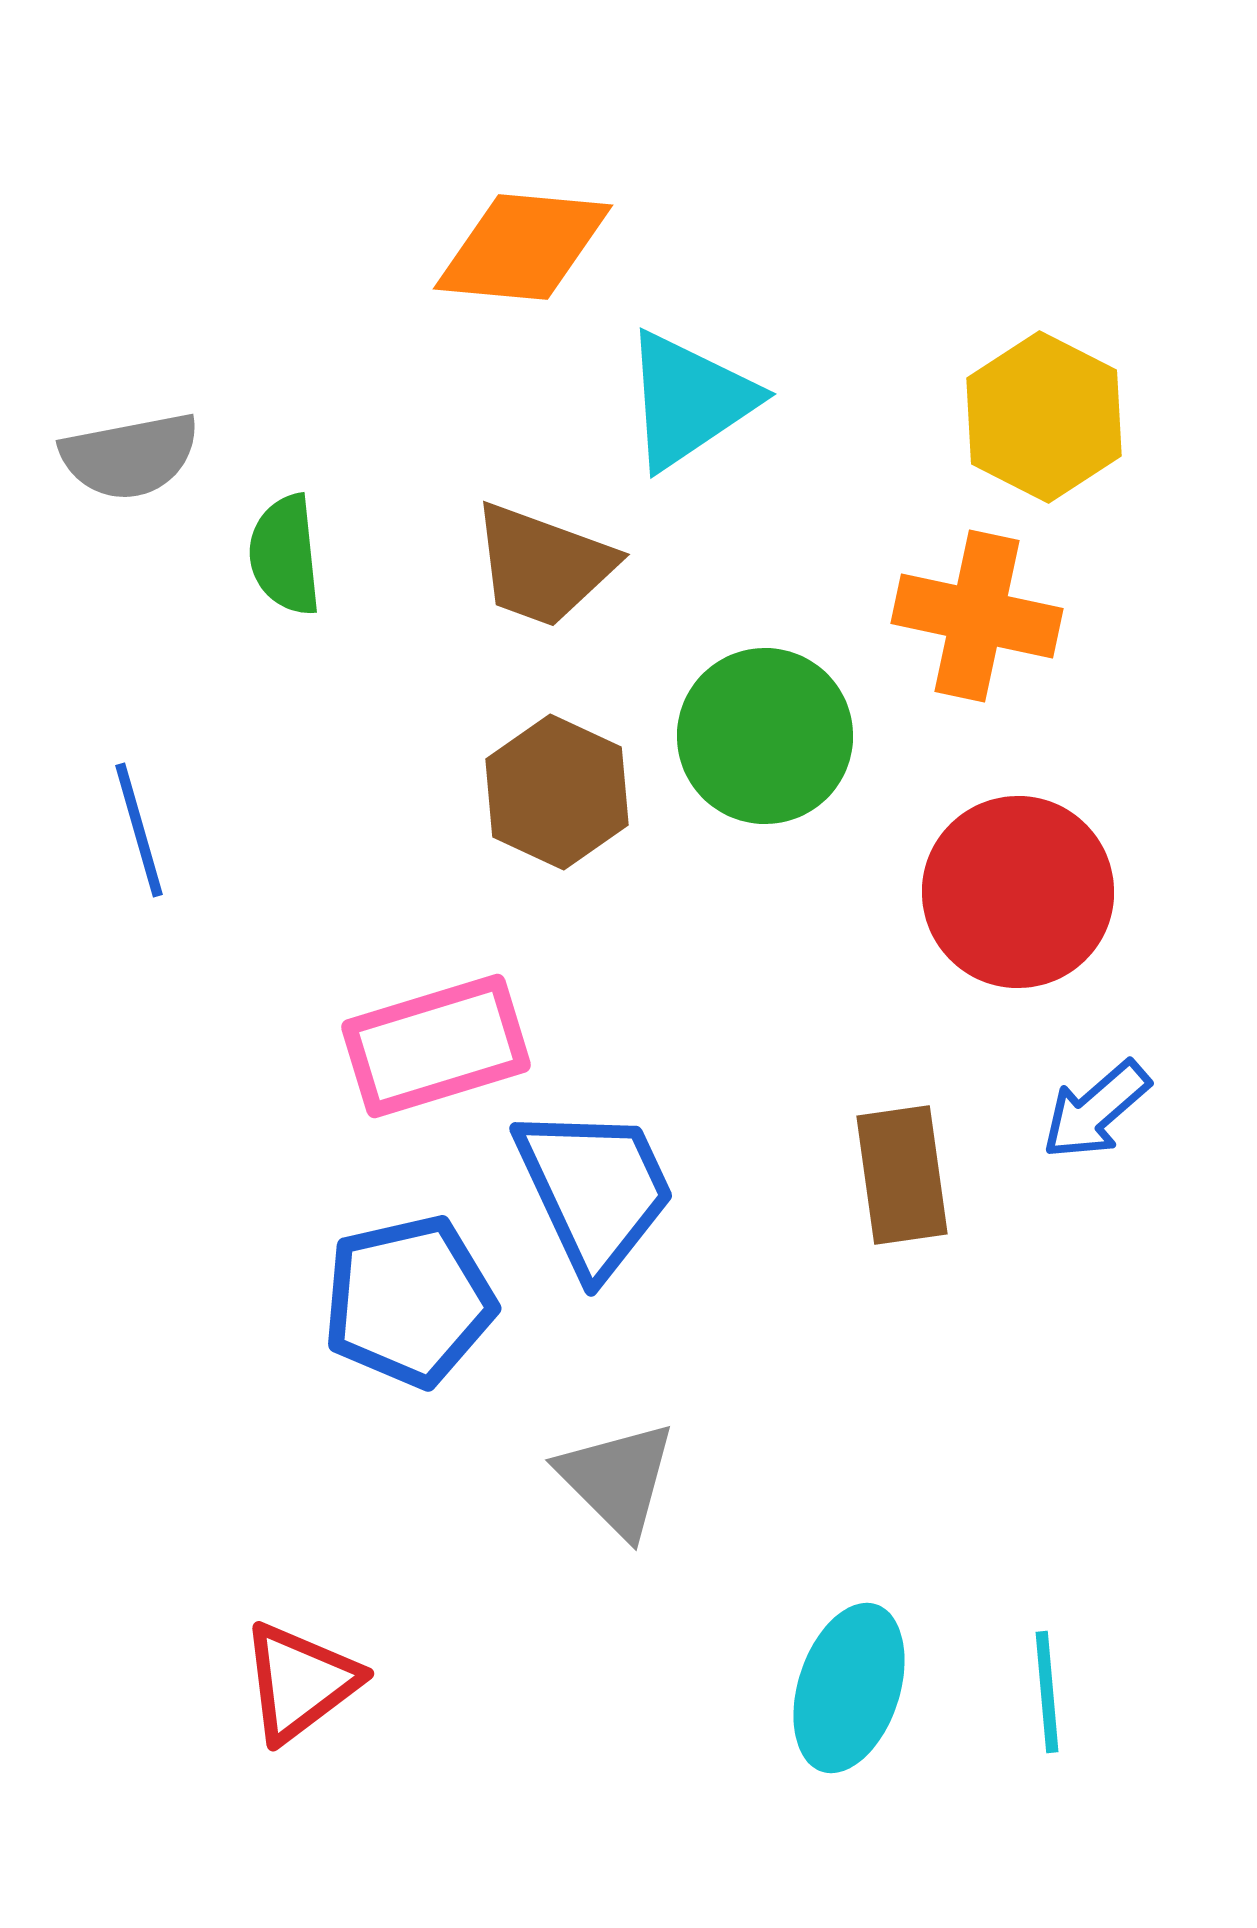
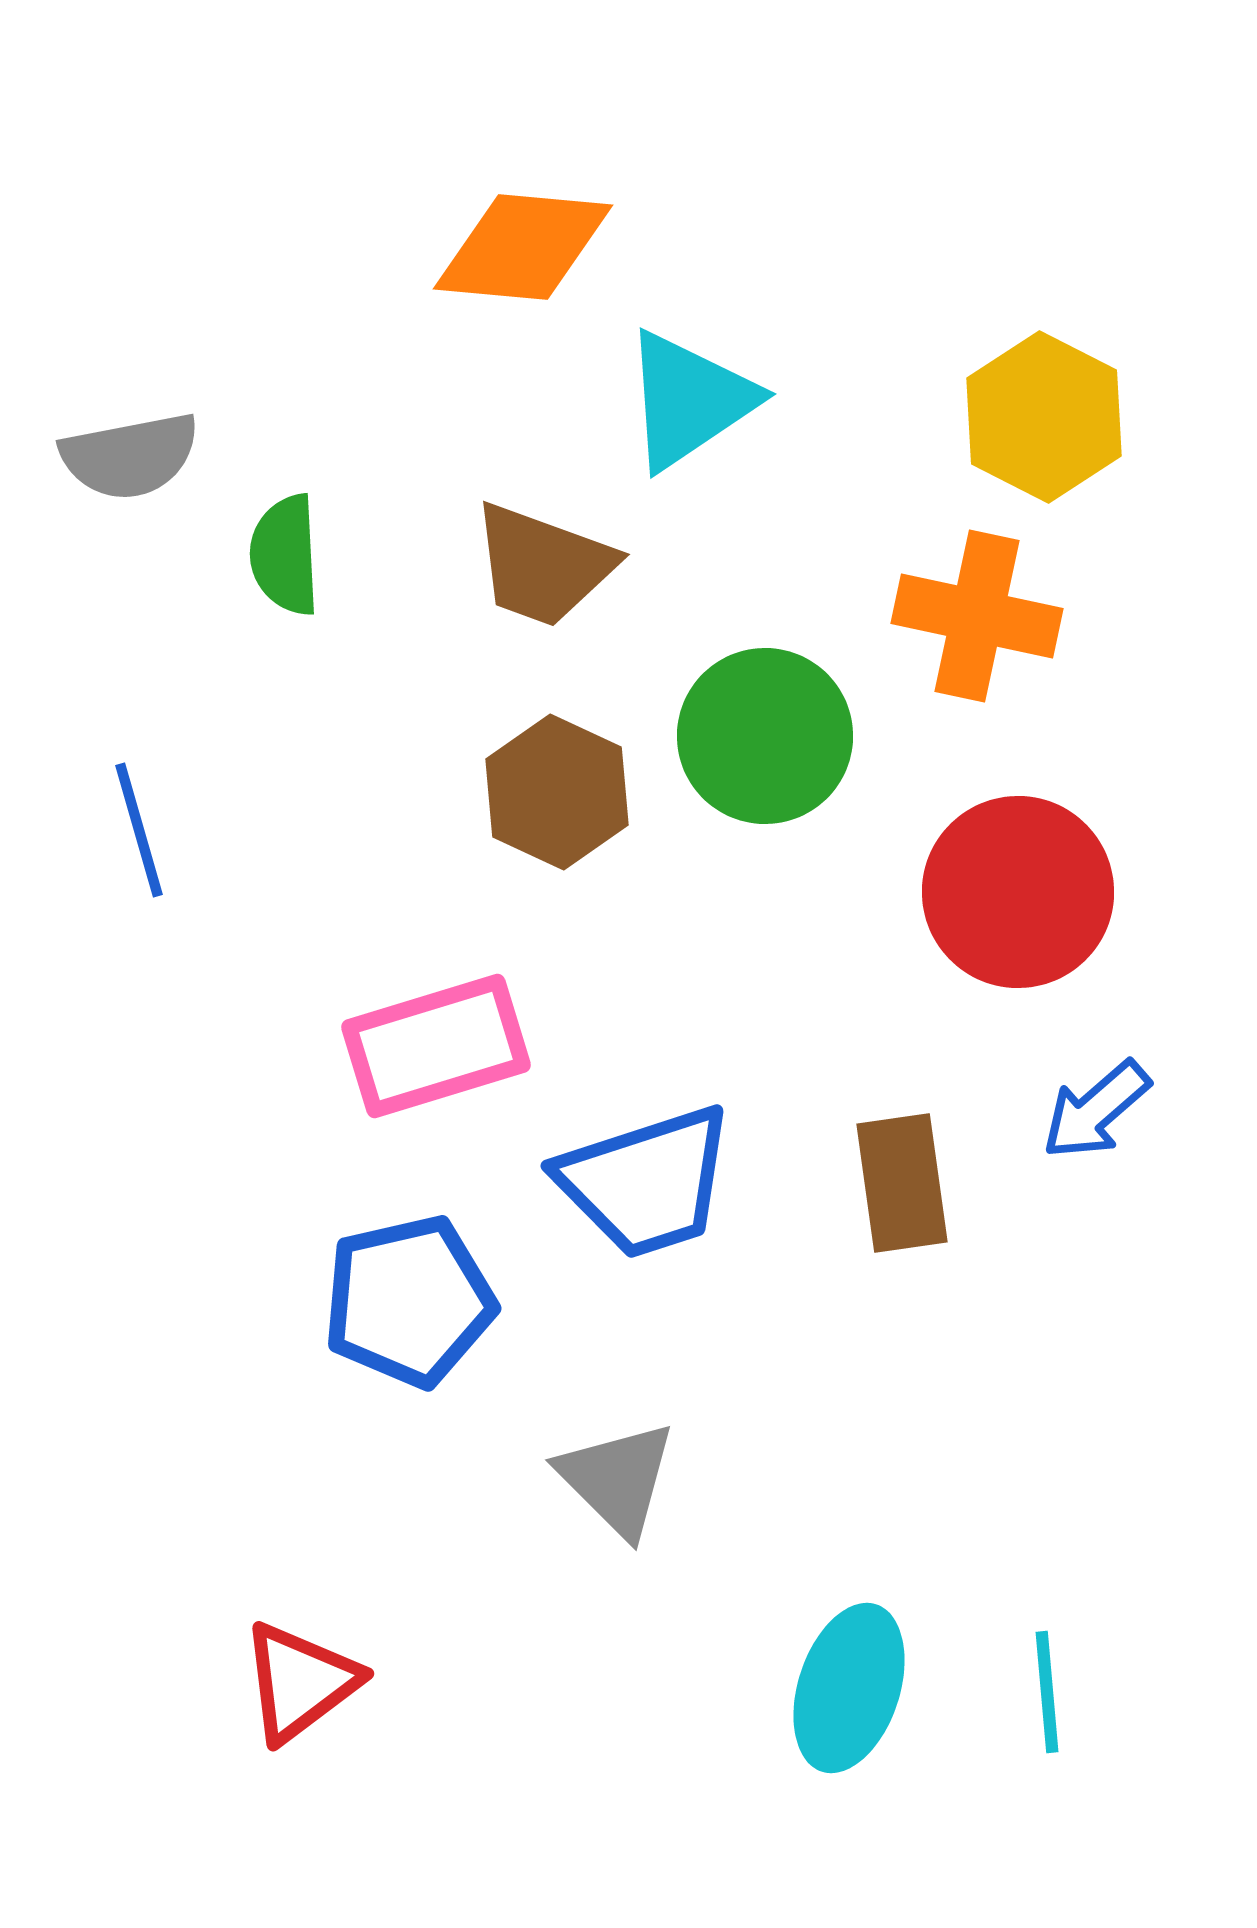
green semicircle: rotated 3 degrees clockwise
brown rectangle: moved 8 px down
blue trapezoid: moved 51 px right, 8 px up; rotated 97 degrees clockwise
